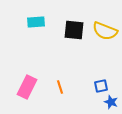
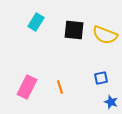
cyan rectangle: rotated 54 degrees counterclockwise
yellow semicircle: moved 4 px down
blue square: moved 8 px up
